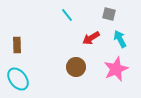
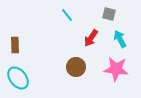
red arrow: rotated 24 degrees counterclockwise
brown rectangle: moved 2 px left
pink star: rotated 30 degrees clockwise
cyan ellipse: moved 1 px up
